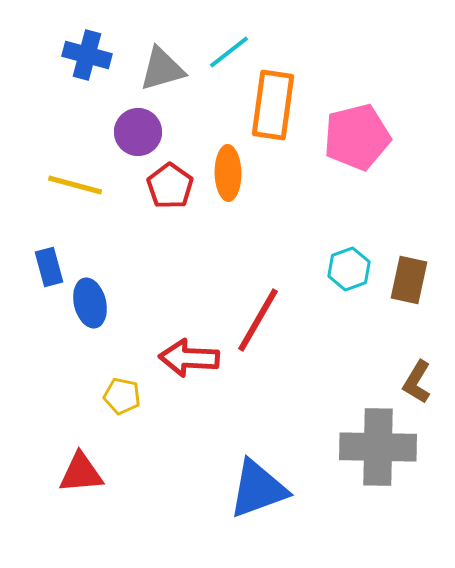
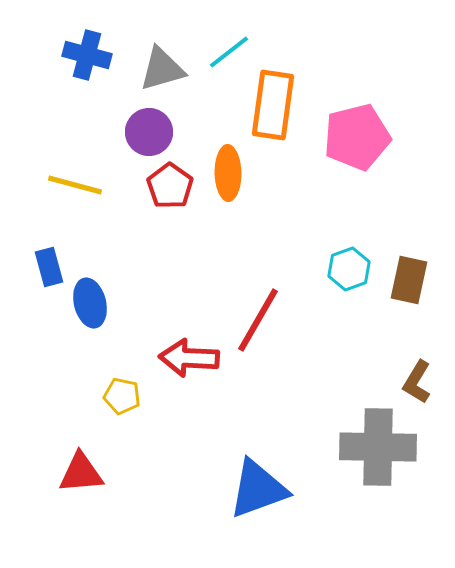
purple circle: moved 11 px right
